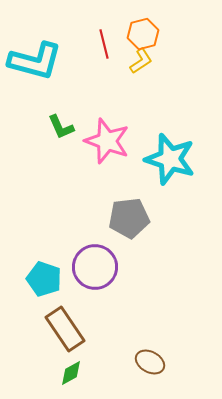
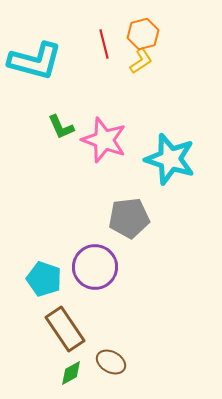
pink star: moved 3 px left, 1 px up
brown ellipse: moved 39 px left
